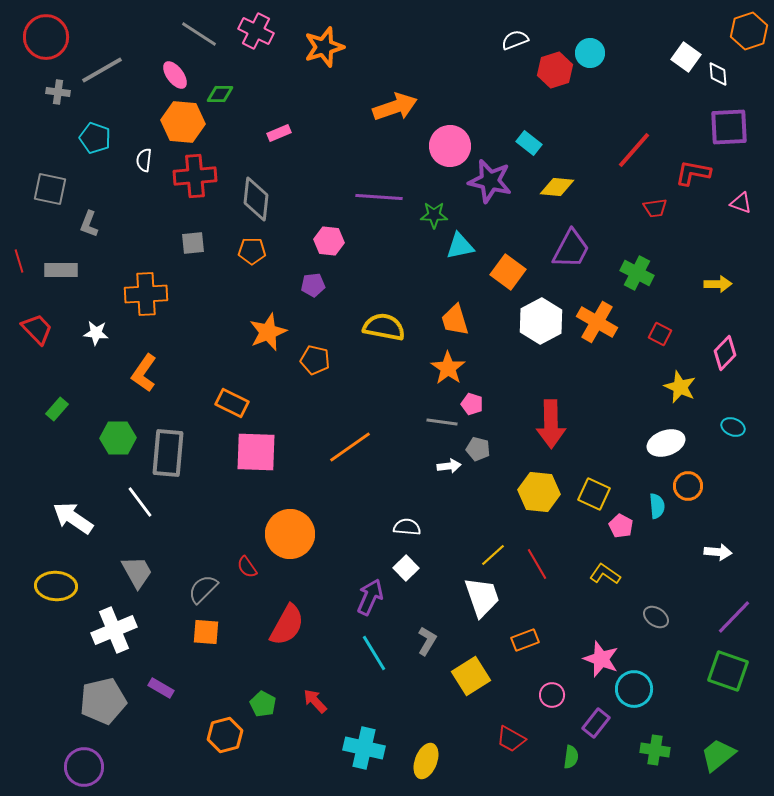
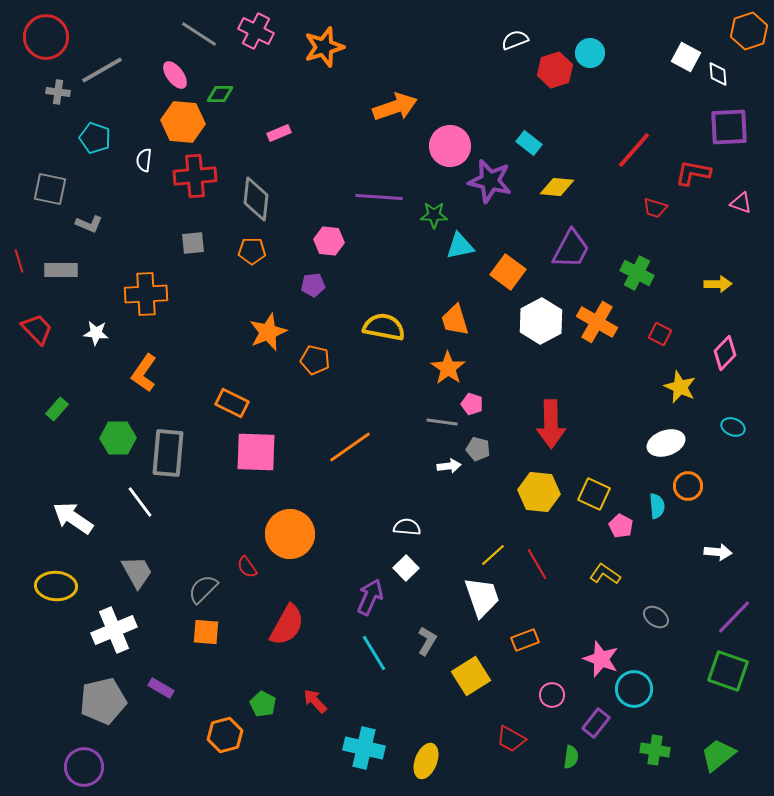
white square at (686, 57): rotated 8 degrees counterclockwise
red trapezoid at (655, 208): rotated 25 degrees clockwise
gray L-shape at (89, 224): rotated 88 degrees counterclockwise
